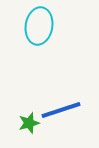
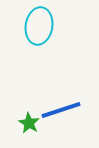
green star: rotated 25 degrees counterclockwise
